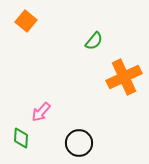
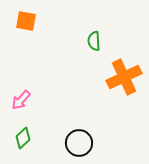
orange square: rotated 30 degrees counterclockwise
green semicircle: rotated 138 degrees clockwise
pink arrow: moved 20 px left, 12 px up
green diamond: moved 2 px right; rotated 45 degrees clockwise
